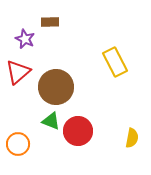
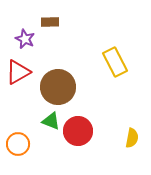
red triangle: rotated 12 degrees clockwise
brown circle: moved 2 px right
